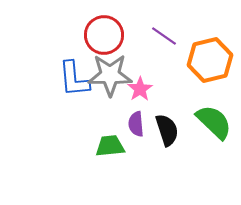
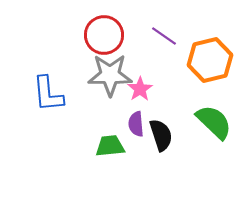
blue L-shape: moved 26 px left, 15 px down
black semicircle: moved 6 px left, 5 px down
